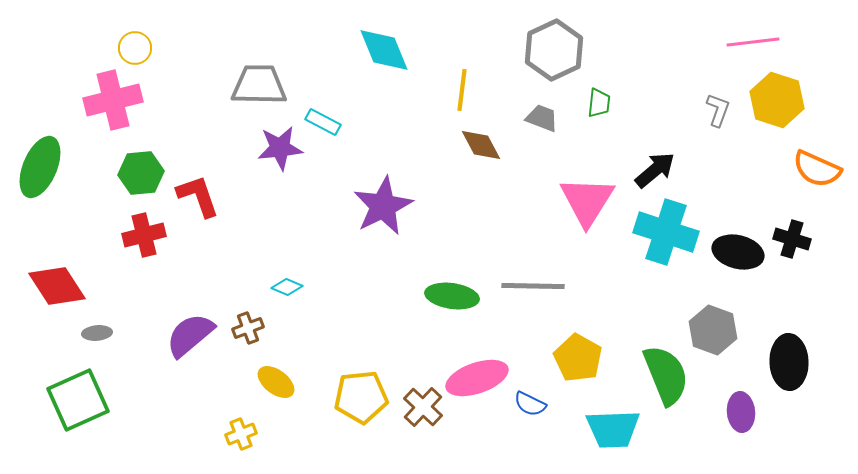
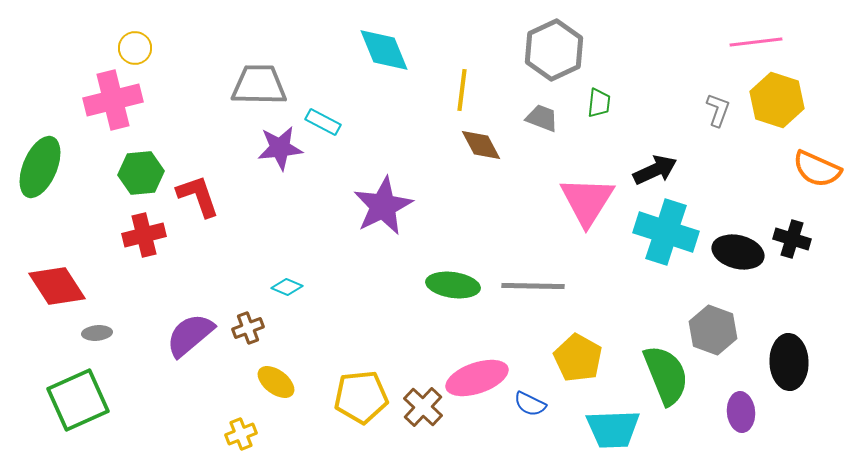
pink line at (753, 42): moved 3 px right
black arrow at (655, 170): rotated 15 degrees clockwise
green ellipse at (452, 296): moved 1 px right, 11 px up
